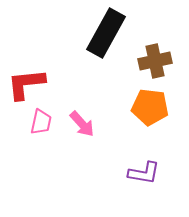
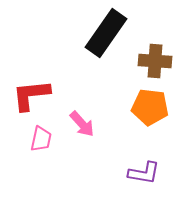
black rectangle: rotated 6 degrees clockwise
brown cross: rotated 16 degrees clockwise
red L-shape: moved 5 px right, 11 px down
pink trapezoid: moved 17 px down
